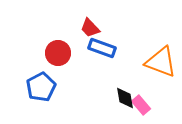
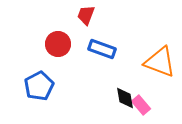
red trapezoid: moved 4 px left, 13 px up; rotated 65 degrees clockwise
blue rectangle: moved 1 px down
red circle: moved 9 px up
orange triangle: moved 1 px left
blue pentagon: moved 2 px left, 1 px up
